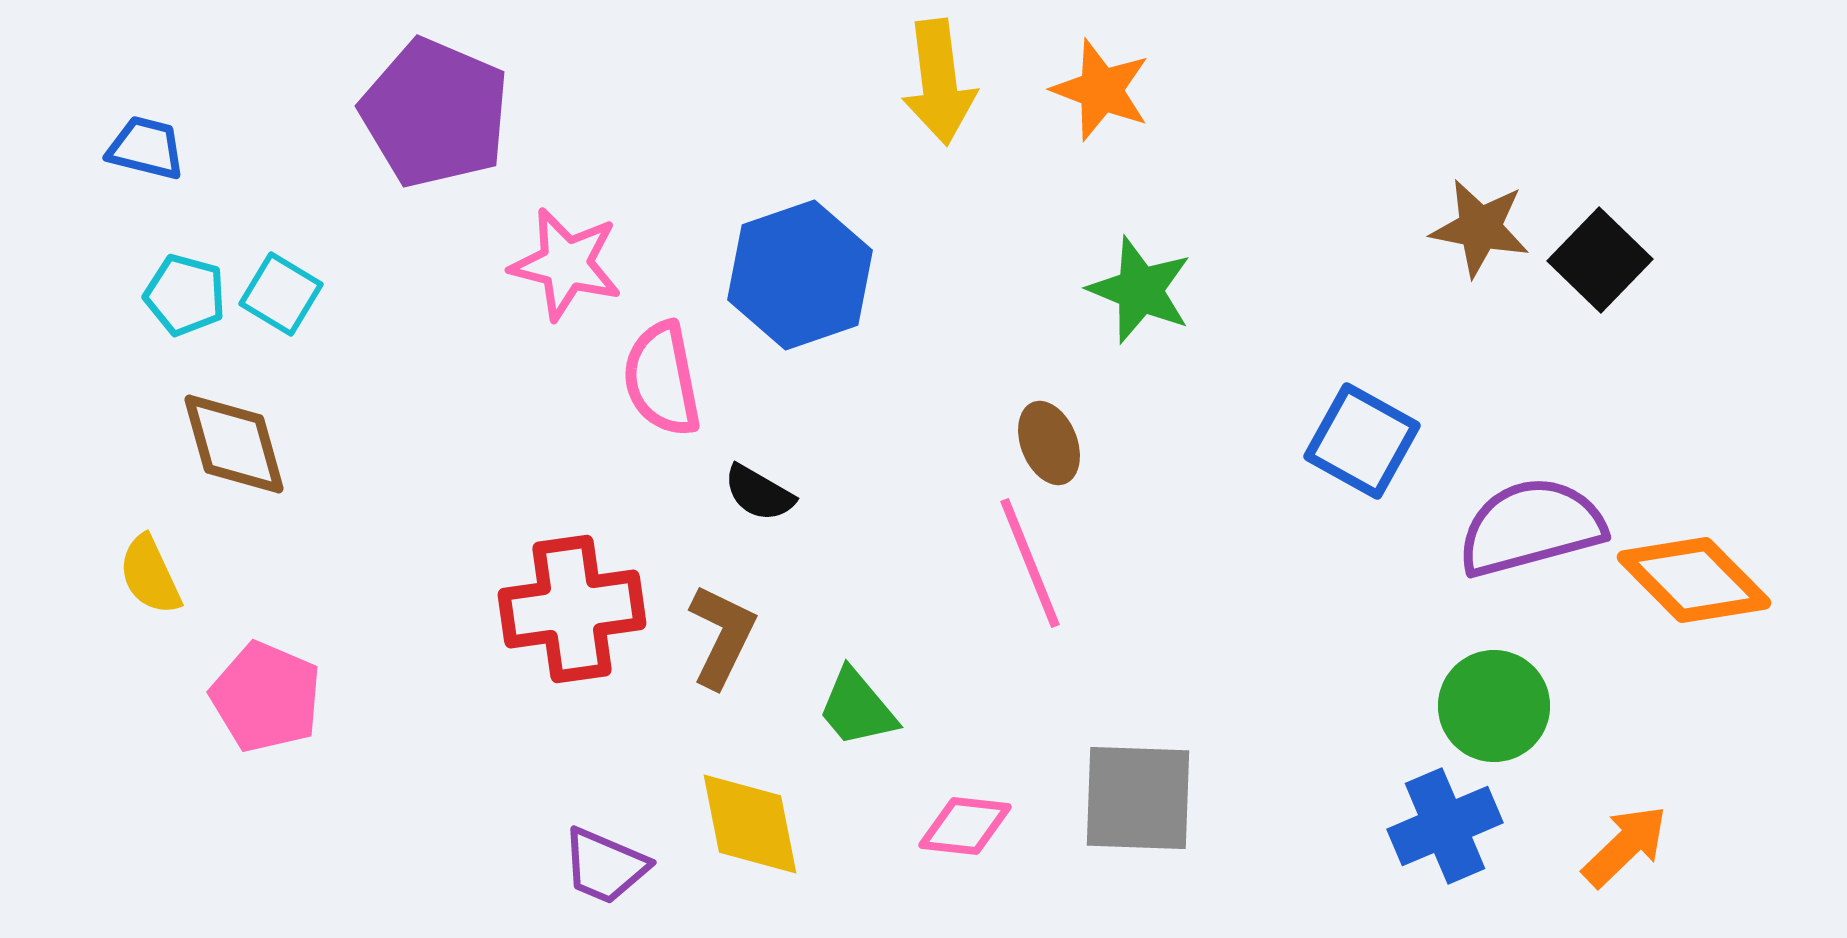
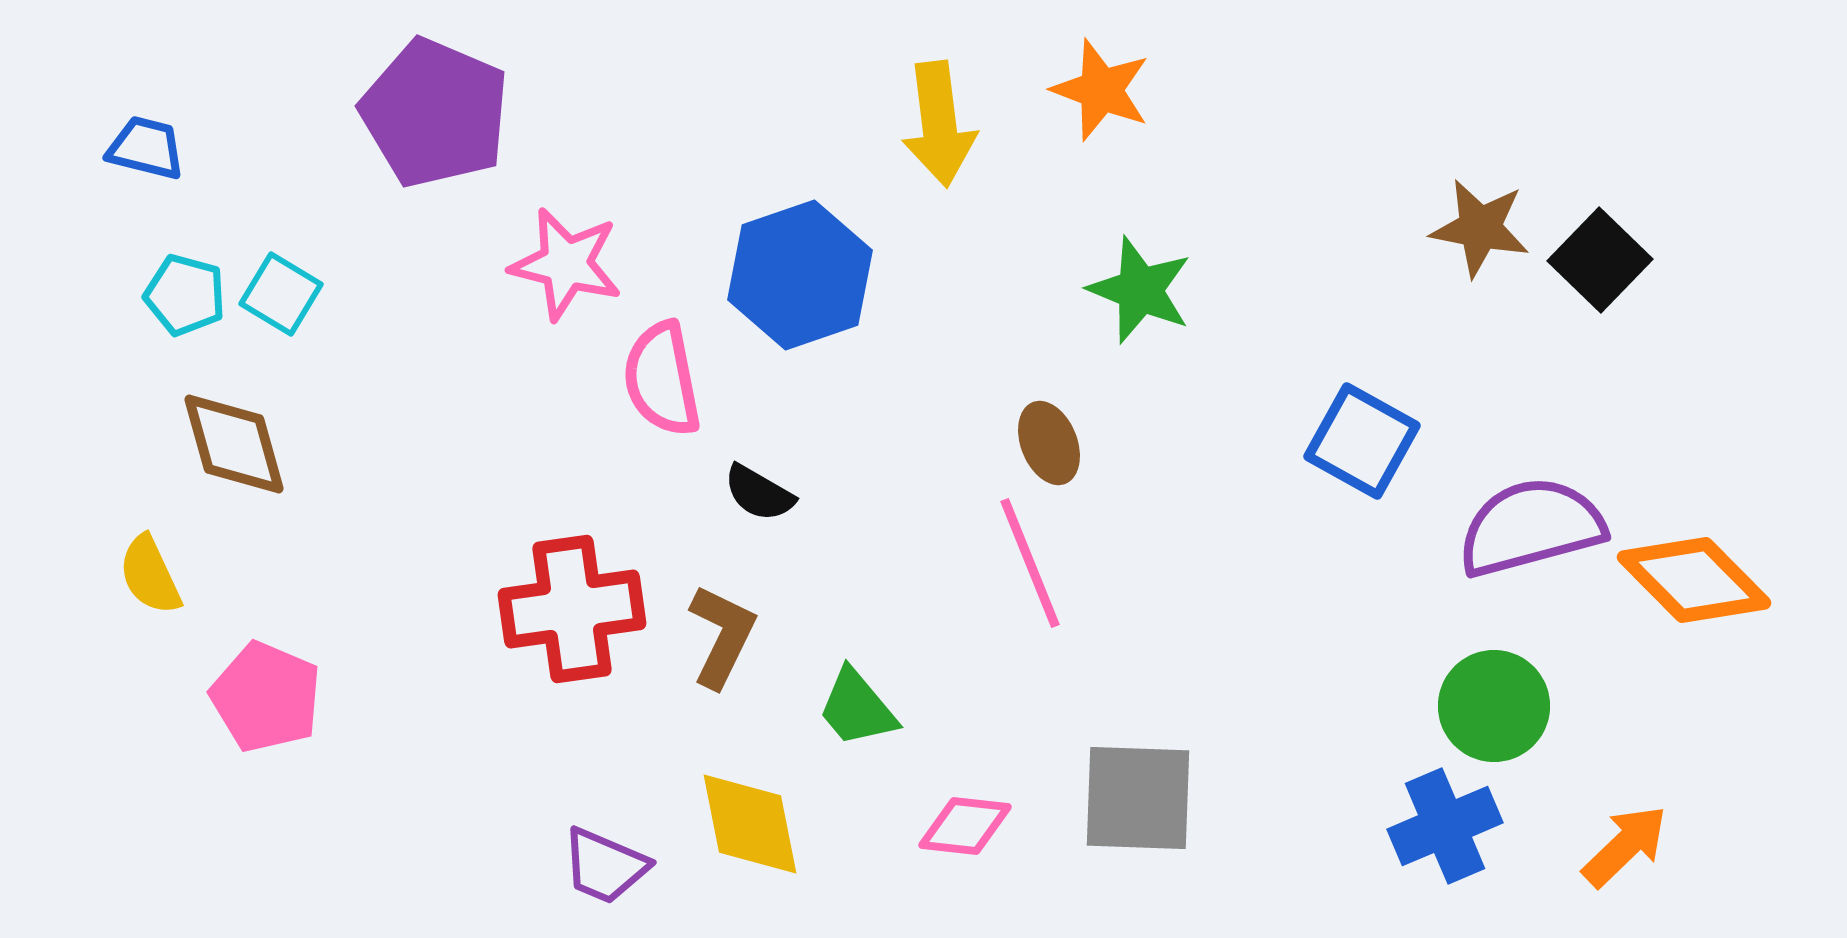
yellow arrow: moved 42 px down
